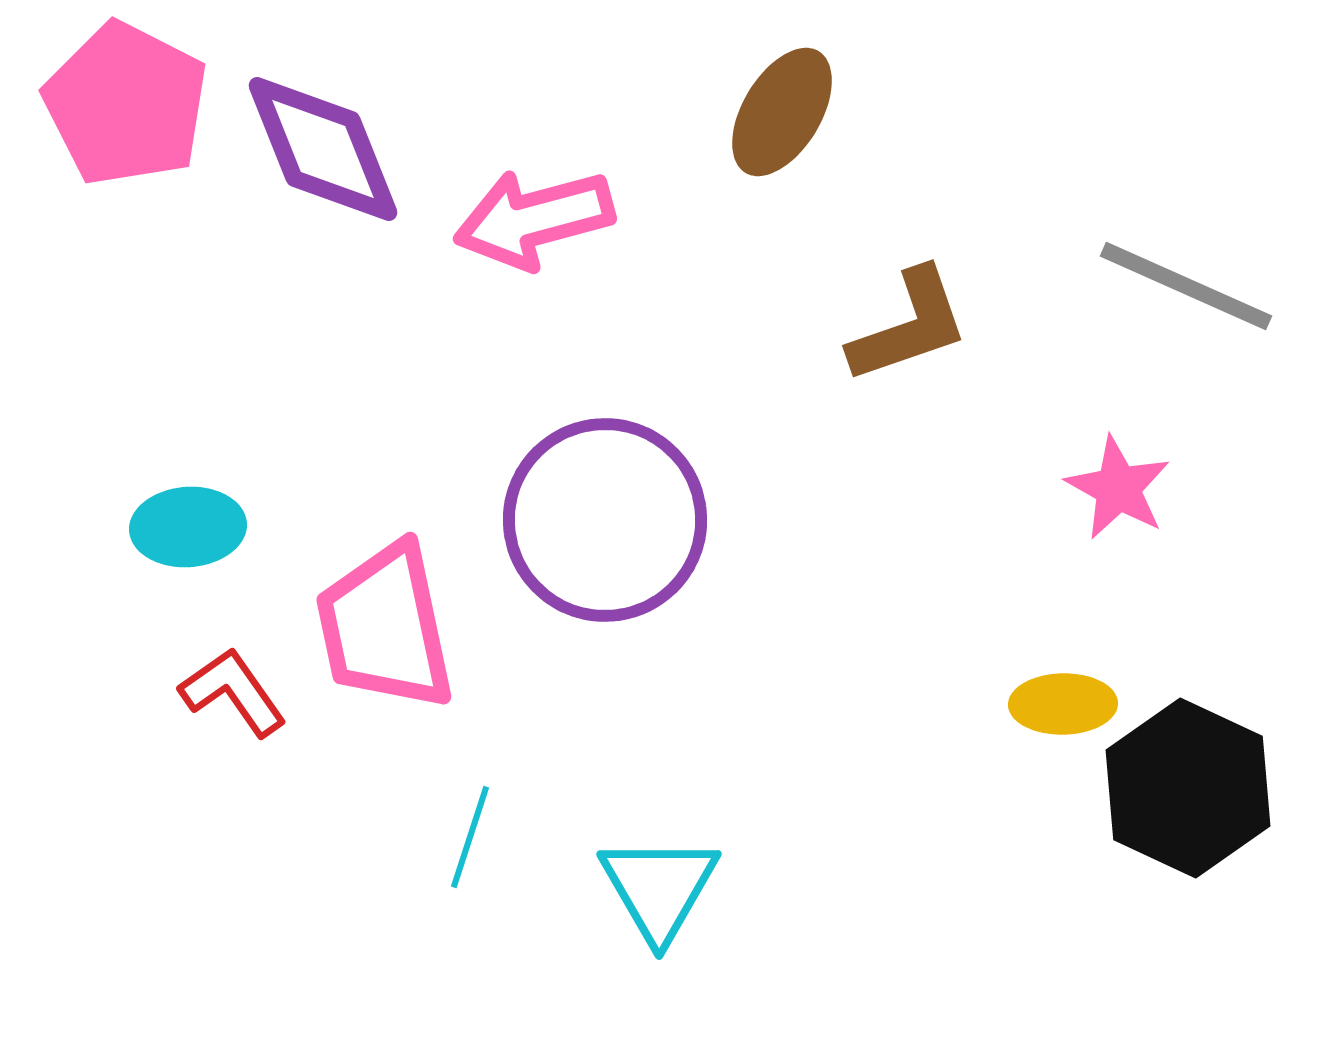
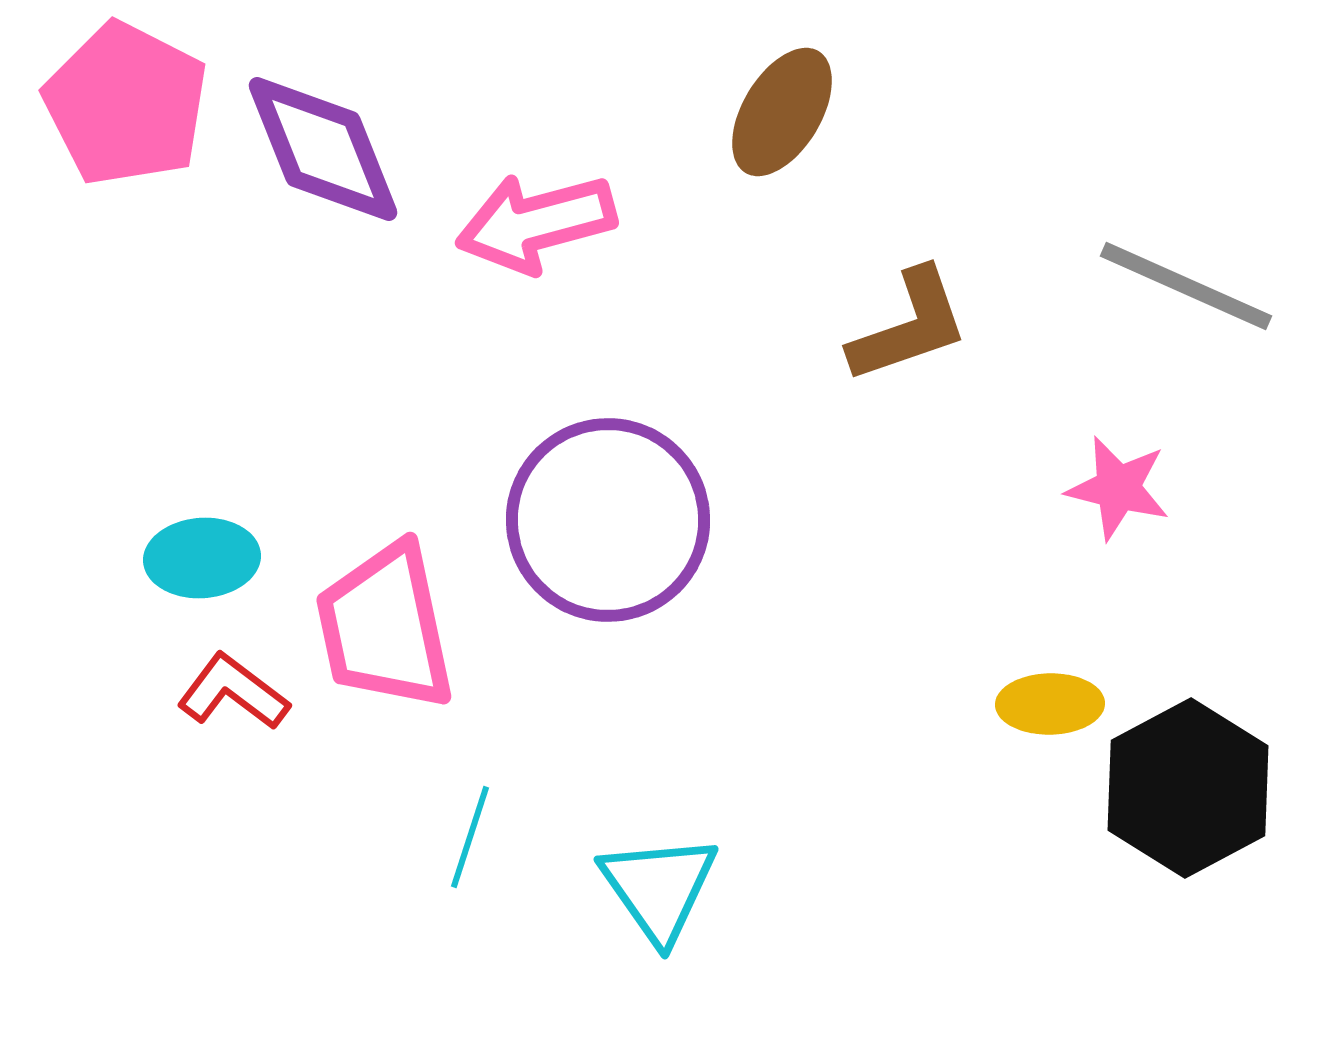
pink arrow: moved 2 px right, 4 px down
pink star: rotated 15 degrees counterclockwise
purple circle: moved 3 px right
cyan ellipse: moved 14 px right, 31 px down
red L-shape: rotated 18 degrees counterclockwise
yellow ellipse: moved 13 px left
black hexagon: rotated 7 degrees clockwise
cyan triangle: rotated 5 degrees counterclockwise
